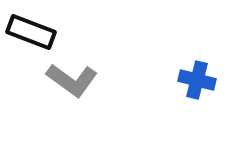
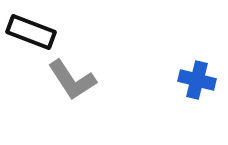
gray L-shape: rotated 21 degrees clockwise
